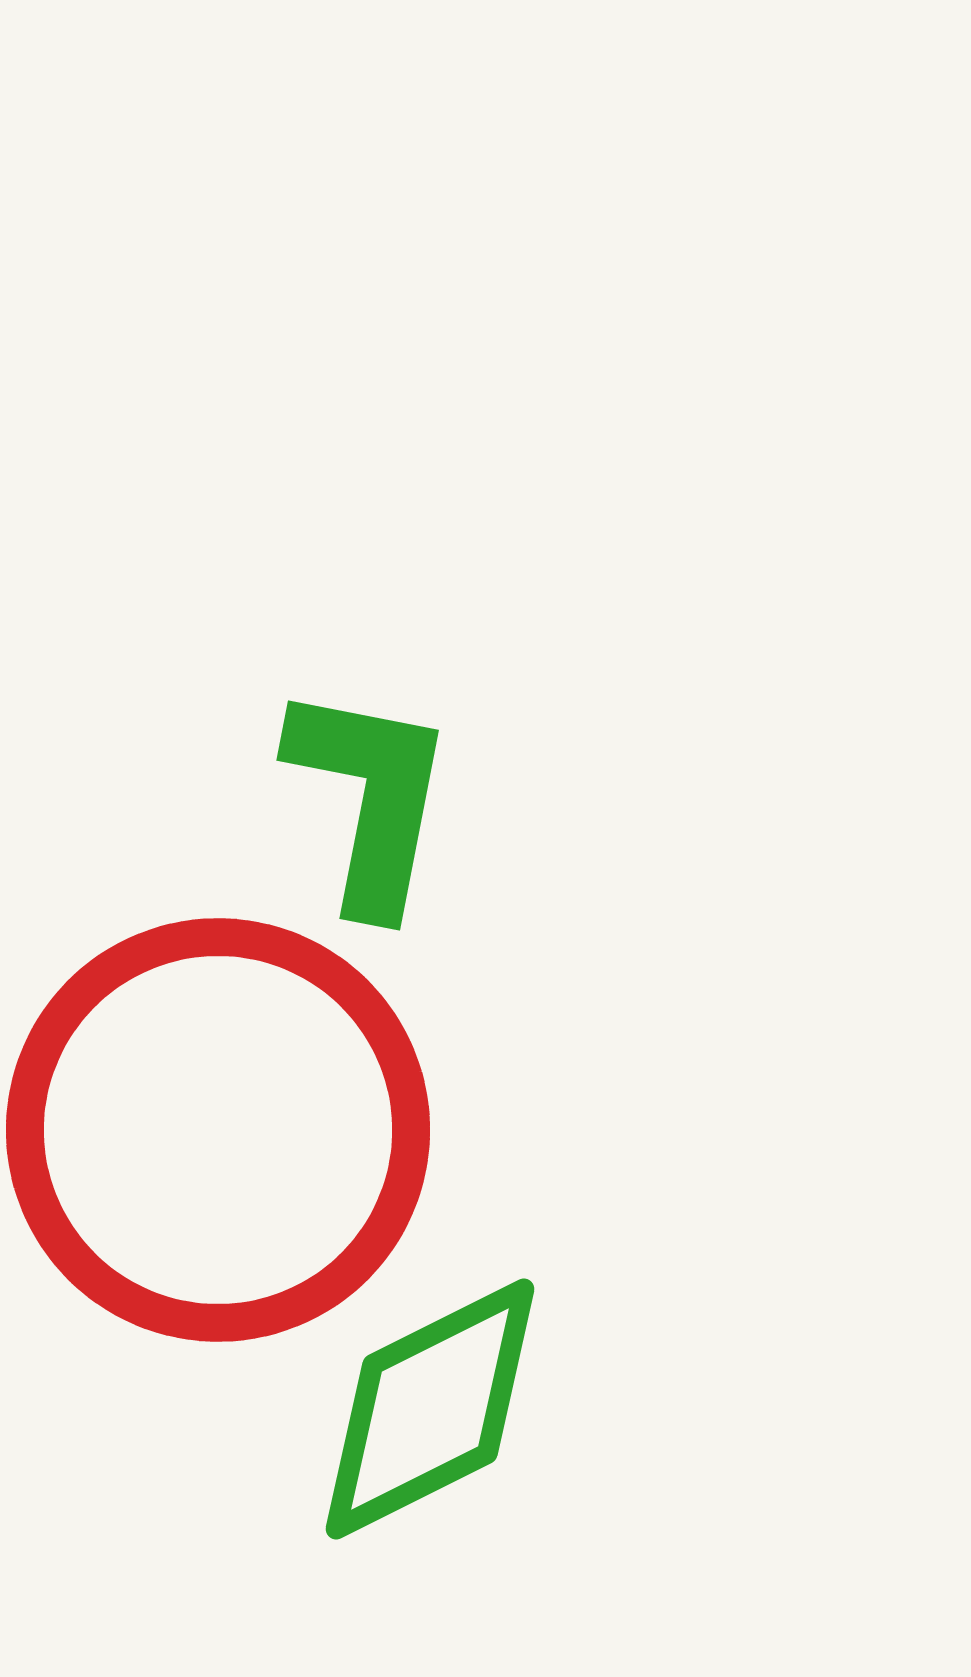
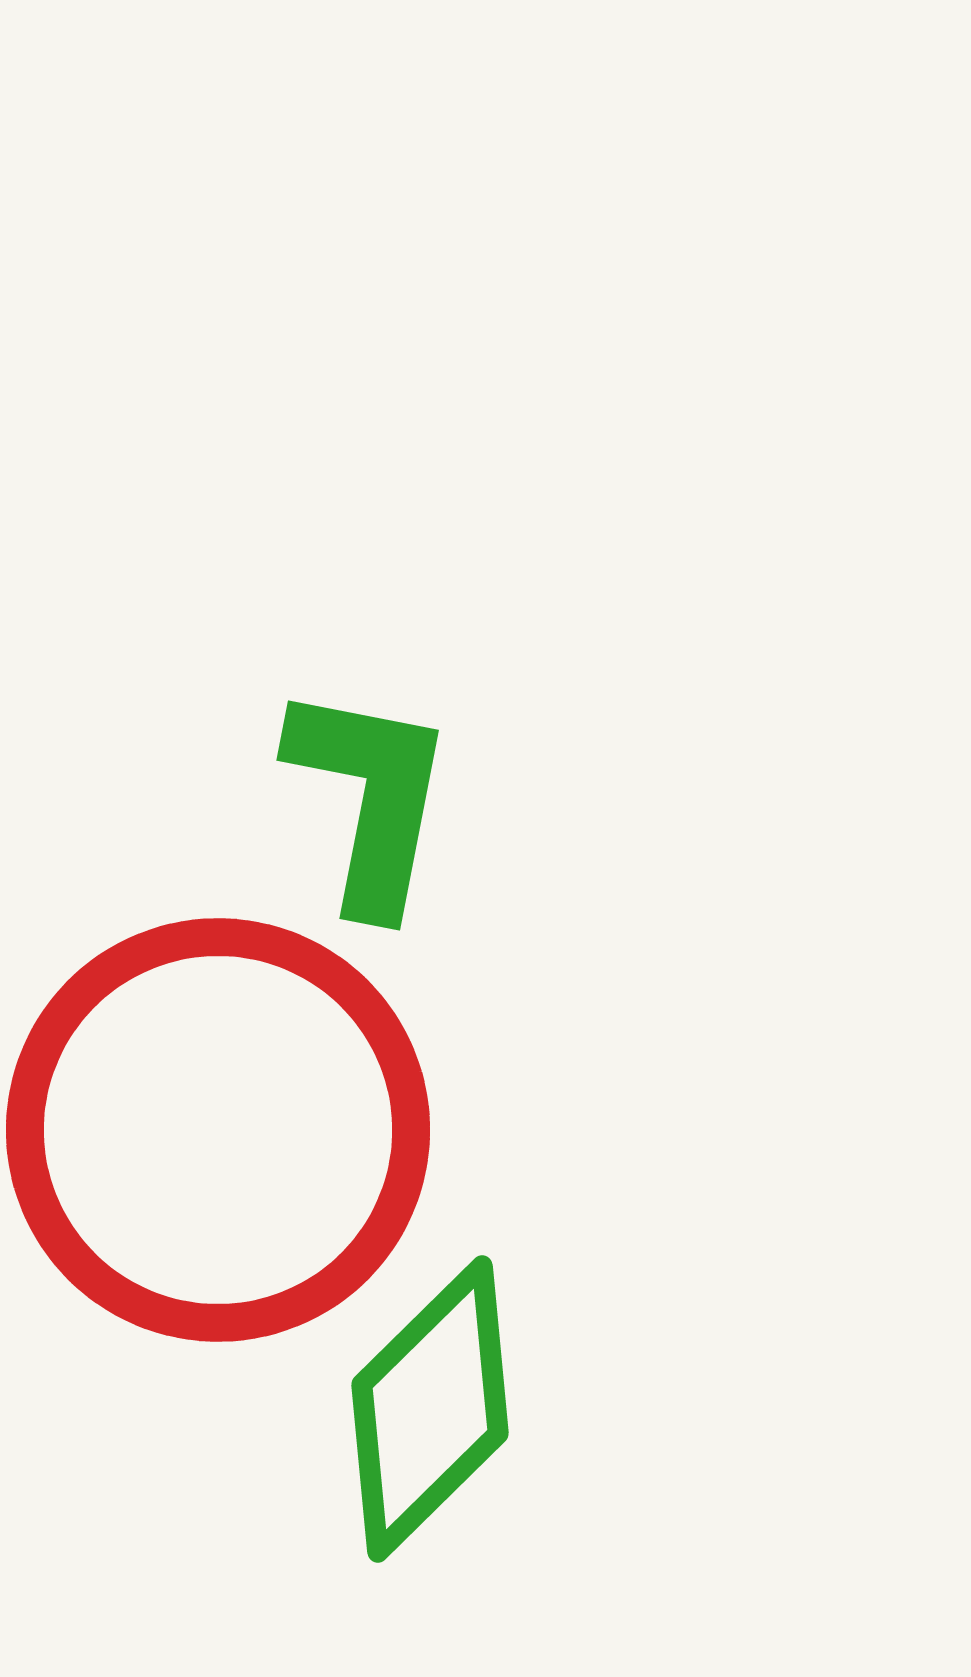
green diamond: rotated 18 degrees counterclockwise
